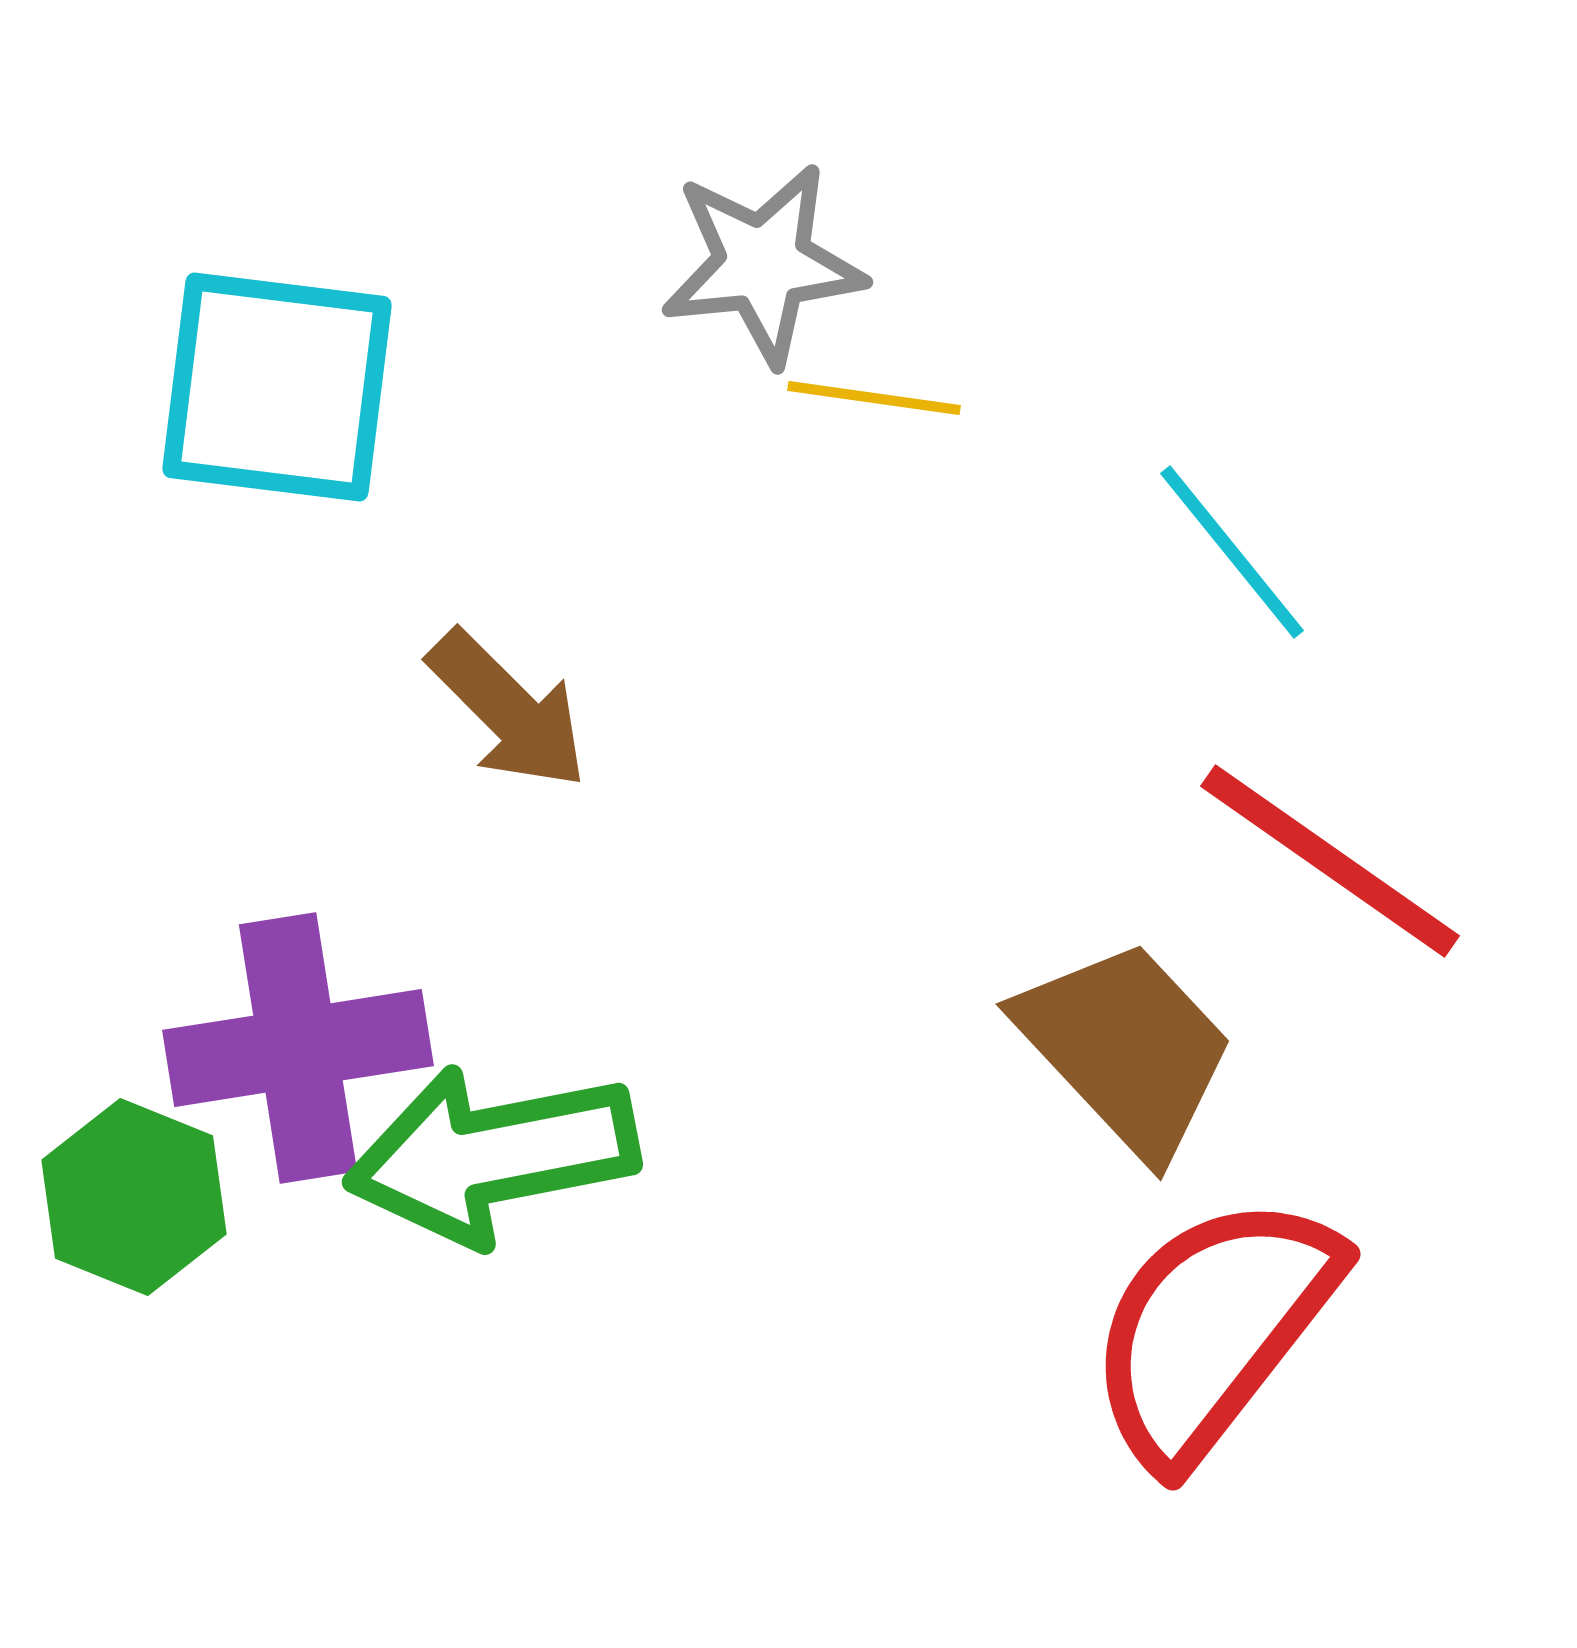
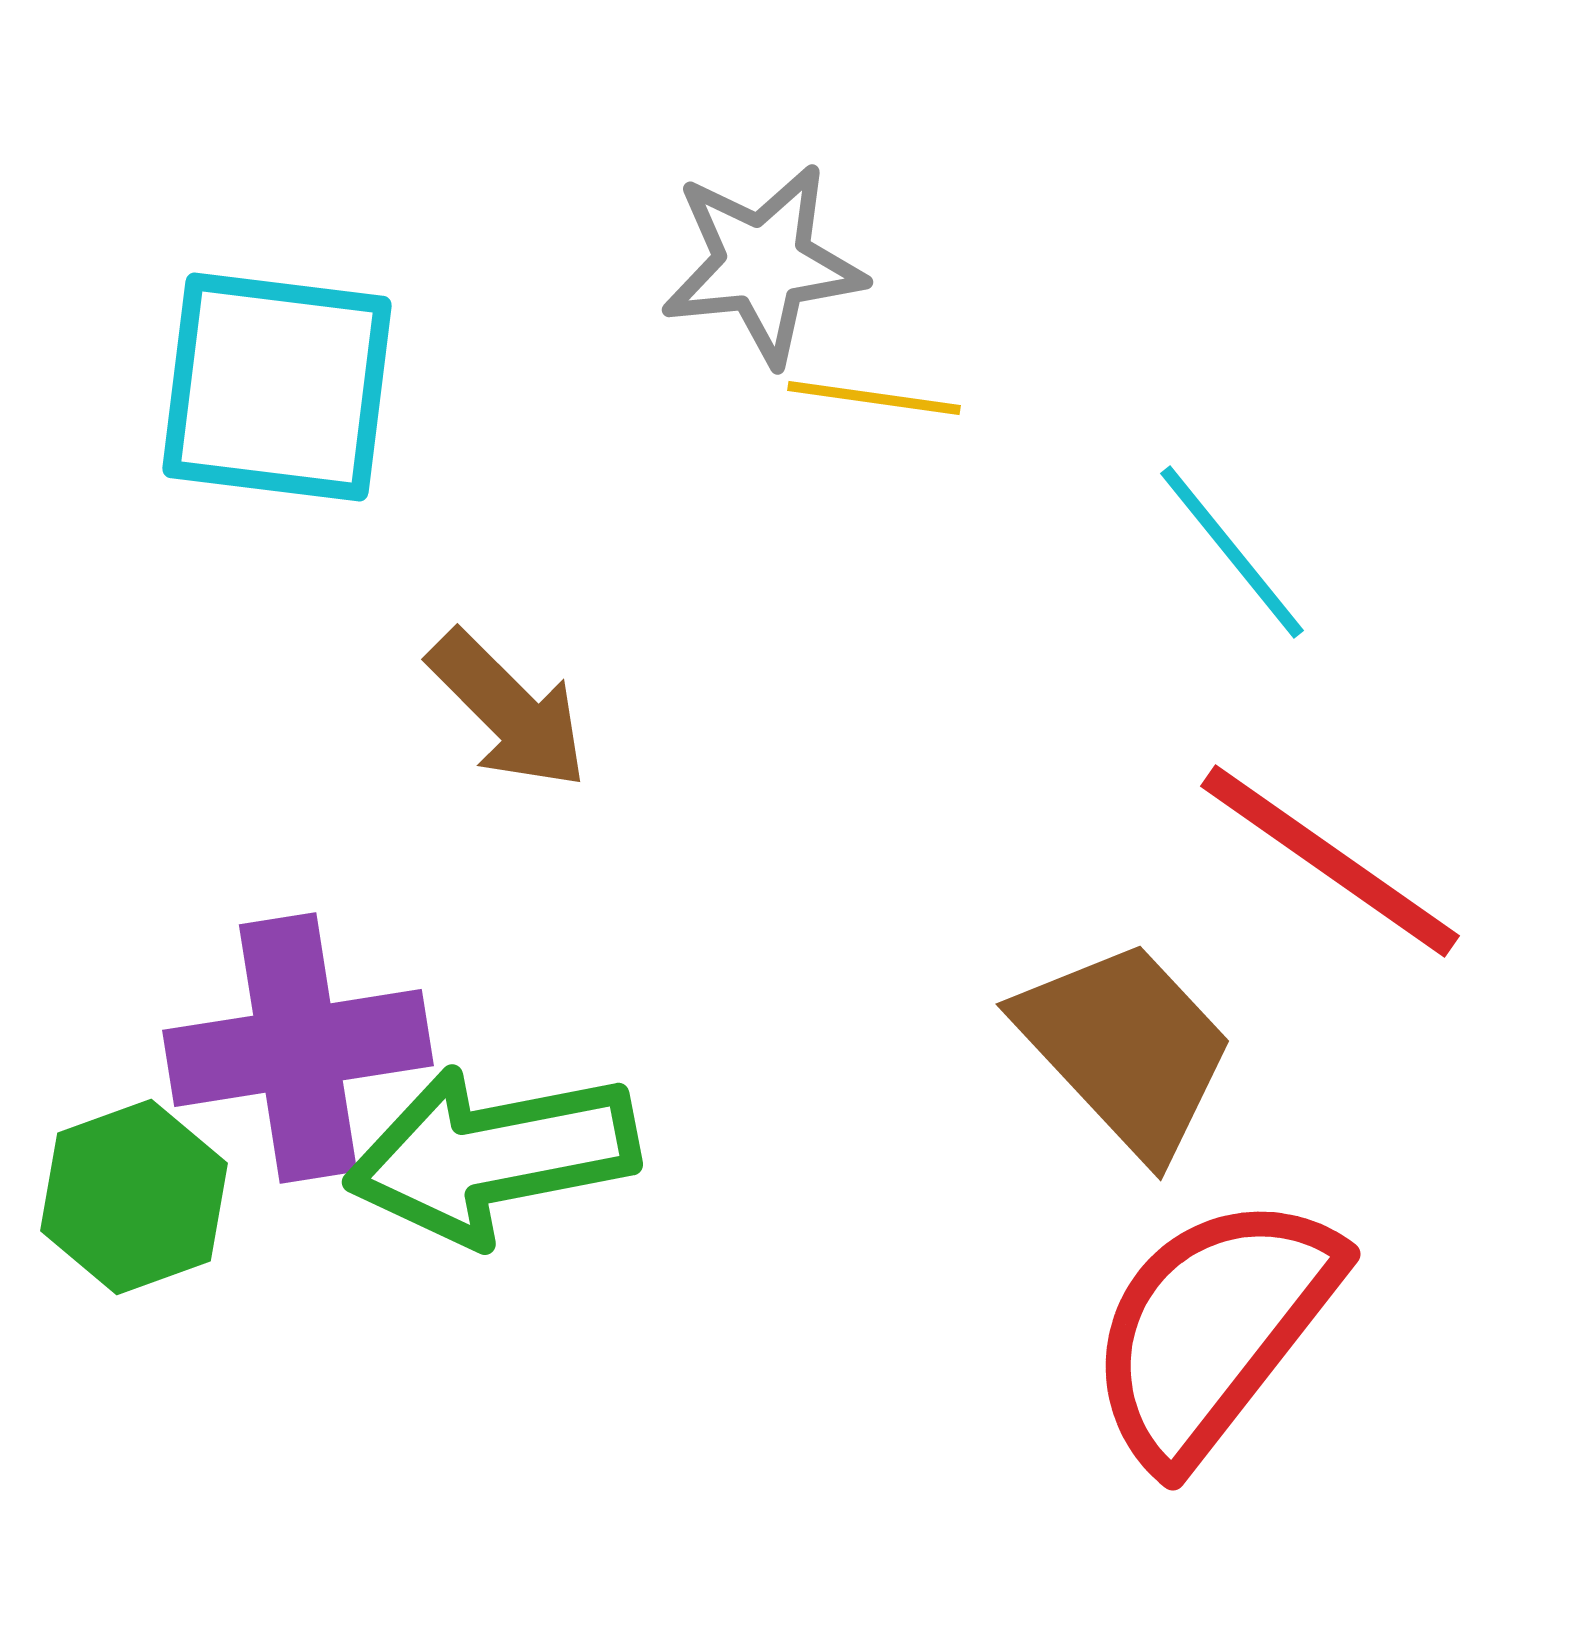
green hexagon: rotated 18 degrees clockwise
